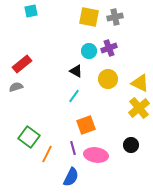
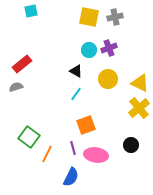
cyan circle: moved 1 px up
cyan line: moved 2 px right, 2 px up
